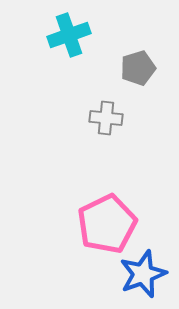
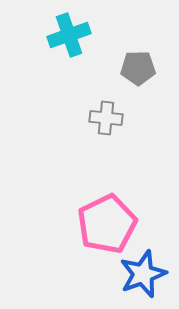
gray pentagon: rotated 16 degrees clockwise
